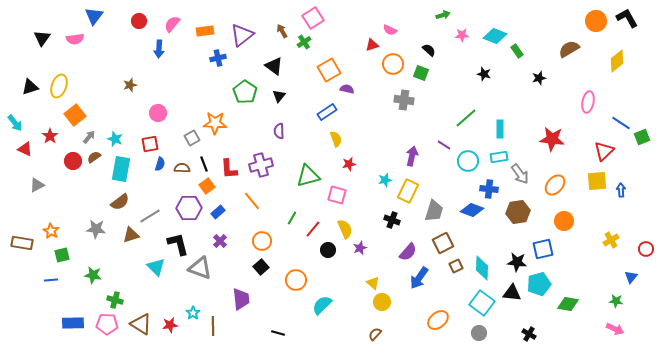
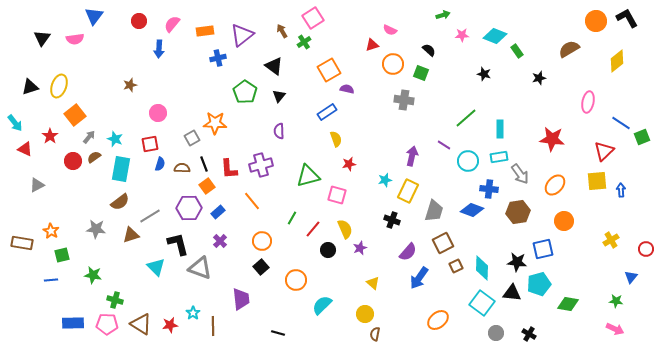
yellow circle at (382, 302): moved 17 px left, 12 px down
gray circle at (479, 333): moved 17 px right
brown semicircle at (375, 334): rotated 32 degrees counterclockwise
